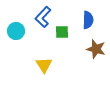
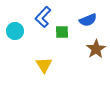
blue semicircle: rotated 66 degrees clockwise
cyan circle: moved 1 px left
brown star: rotated 24 degrees clockwise
